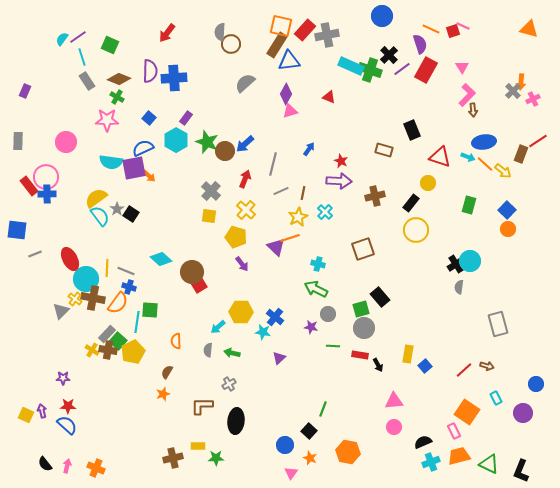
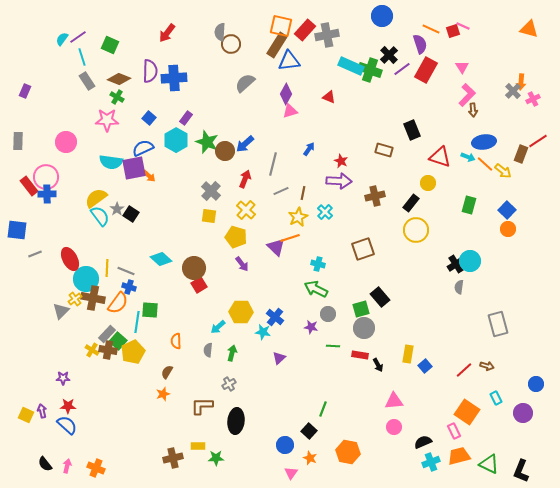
brown circle at (192, 272): moved 2 px right, 4 px up
yellow cross at (75, 299): rotated 16 degrees clockwise
green arrow at (232, 353): rotated 91 degrees clockwise
